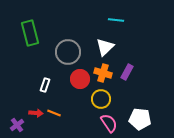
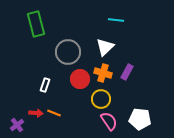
green rectangle: moved 6 px right, 9 px up
pink semicircle: moved 2 px up
